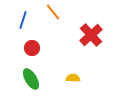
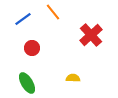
blue line: moved 1 px up; rotated 36 degrees clockwise
green ellipse: moved 4 px left, 4 px down
